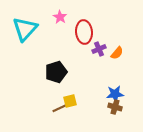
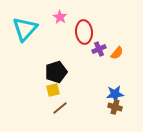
yellow square: moved 17 px left, 11 px up
brown line: rotated 14 degrees counterclockwise
